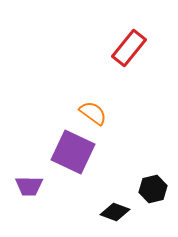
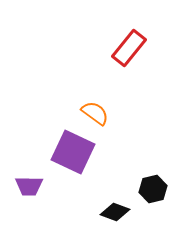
orange semicircle: moved 2 px right
